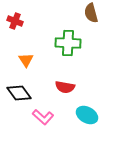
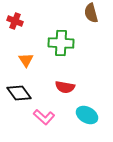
green cross: moved 7 px left
pink L-shape: moved 1 px right
